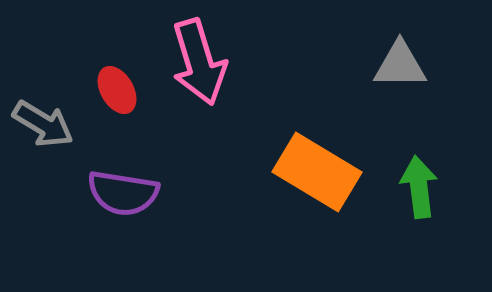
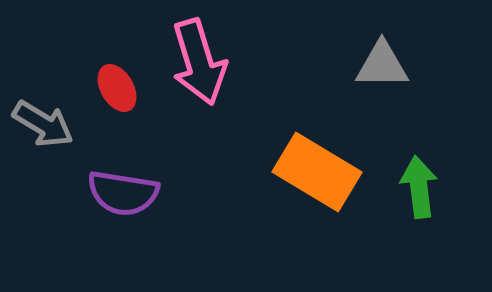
gray triangle: moved 18 px left
red ellipse: moved 2 px up
